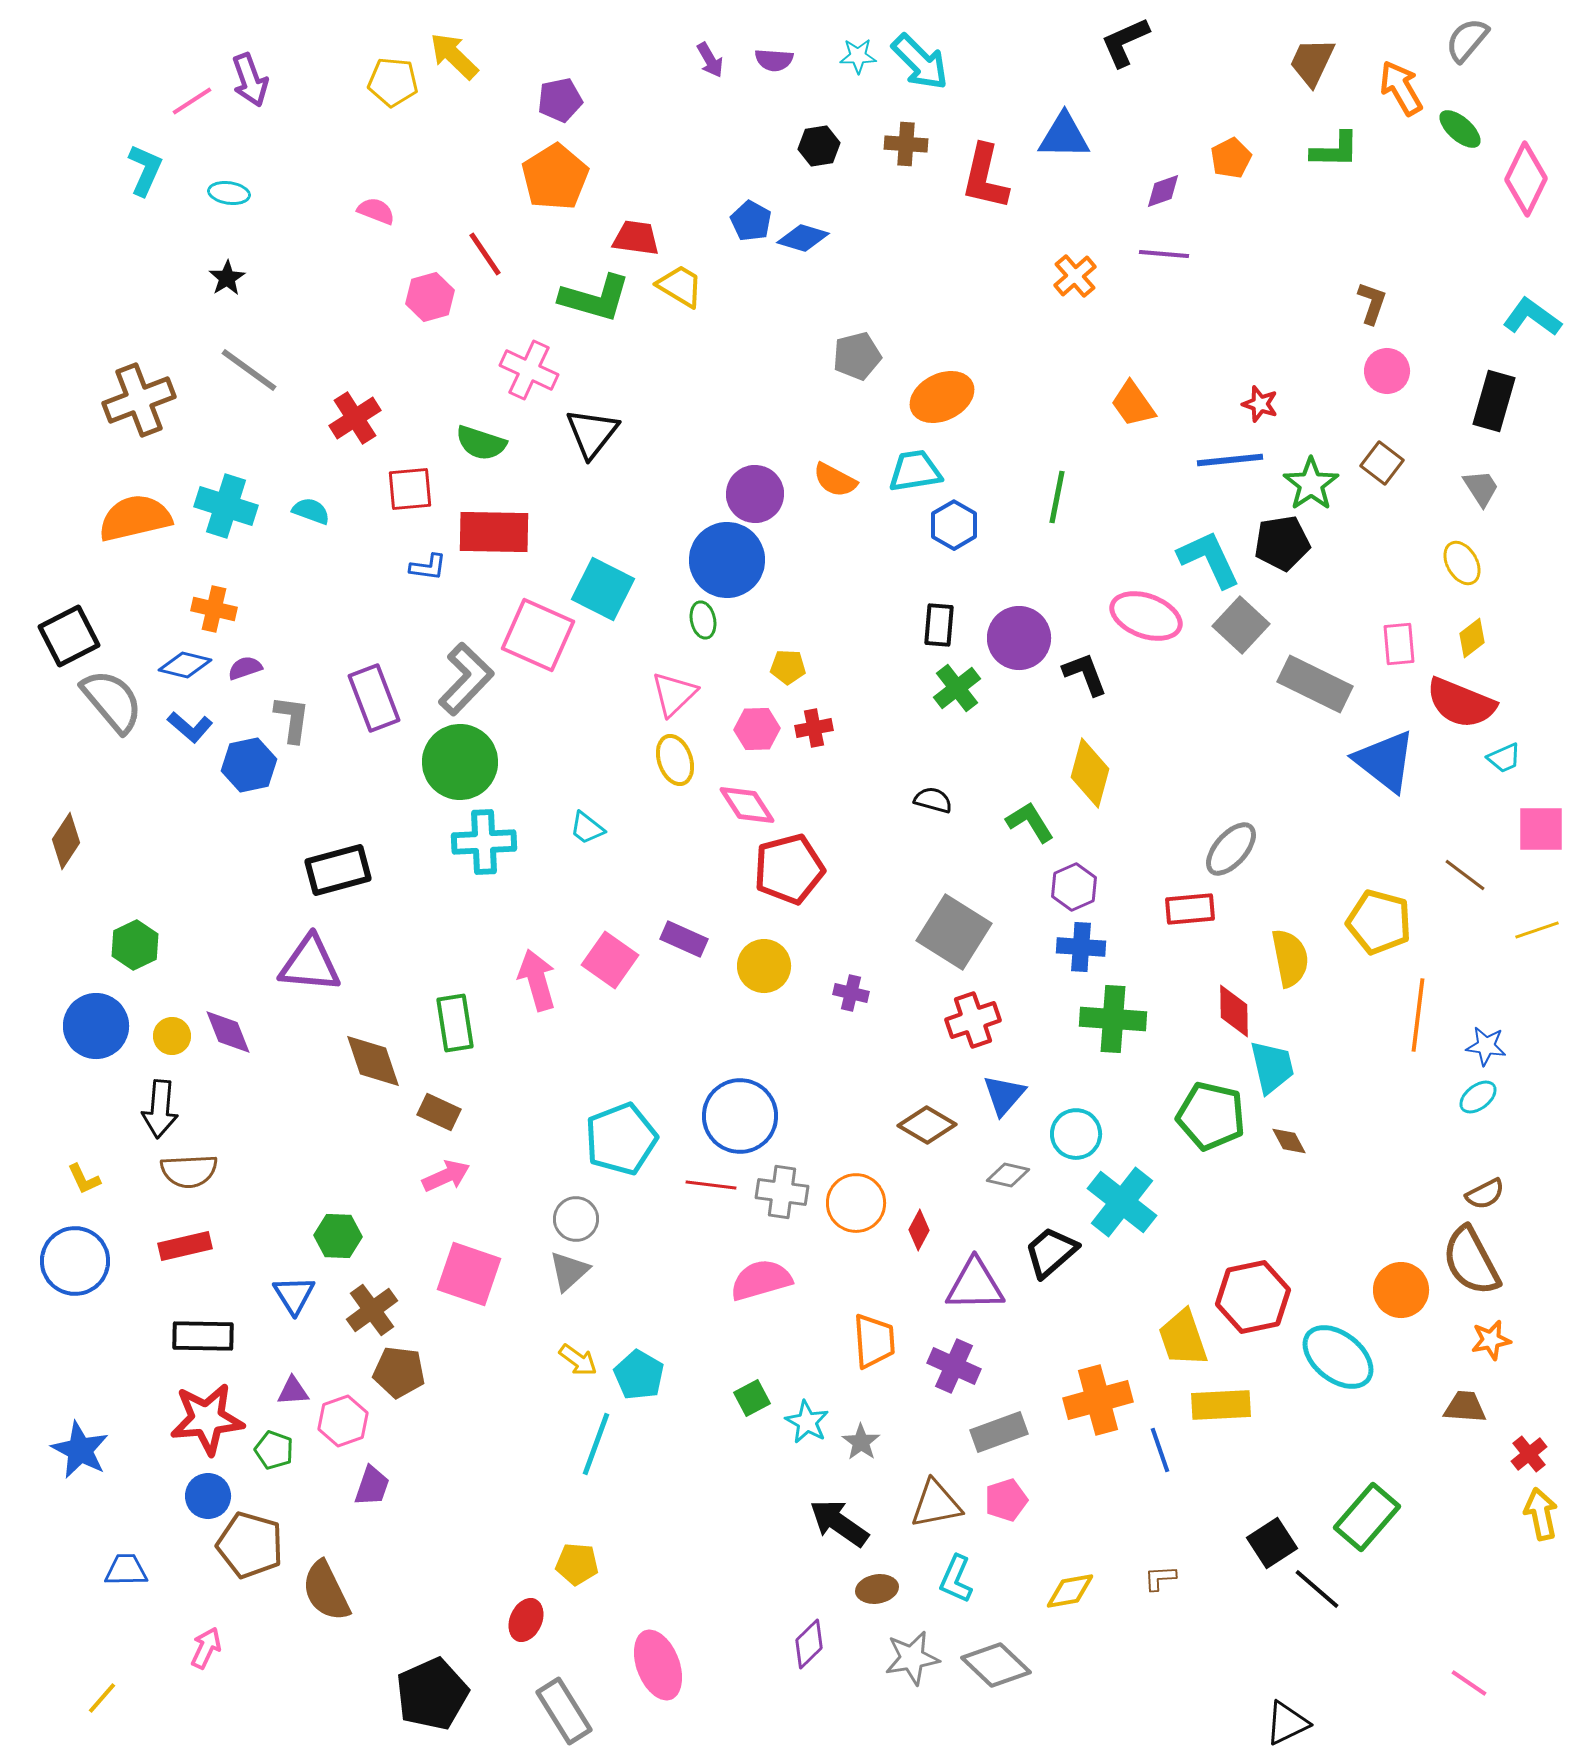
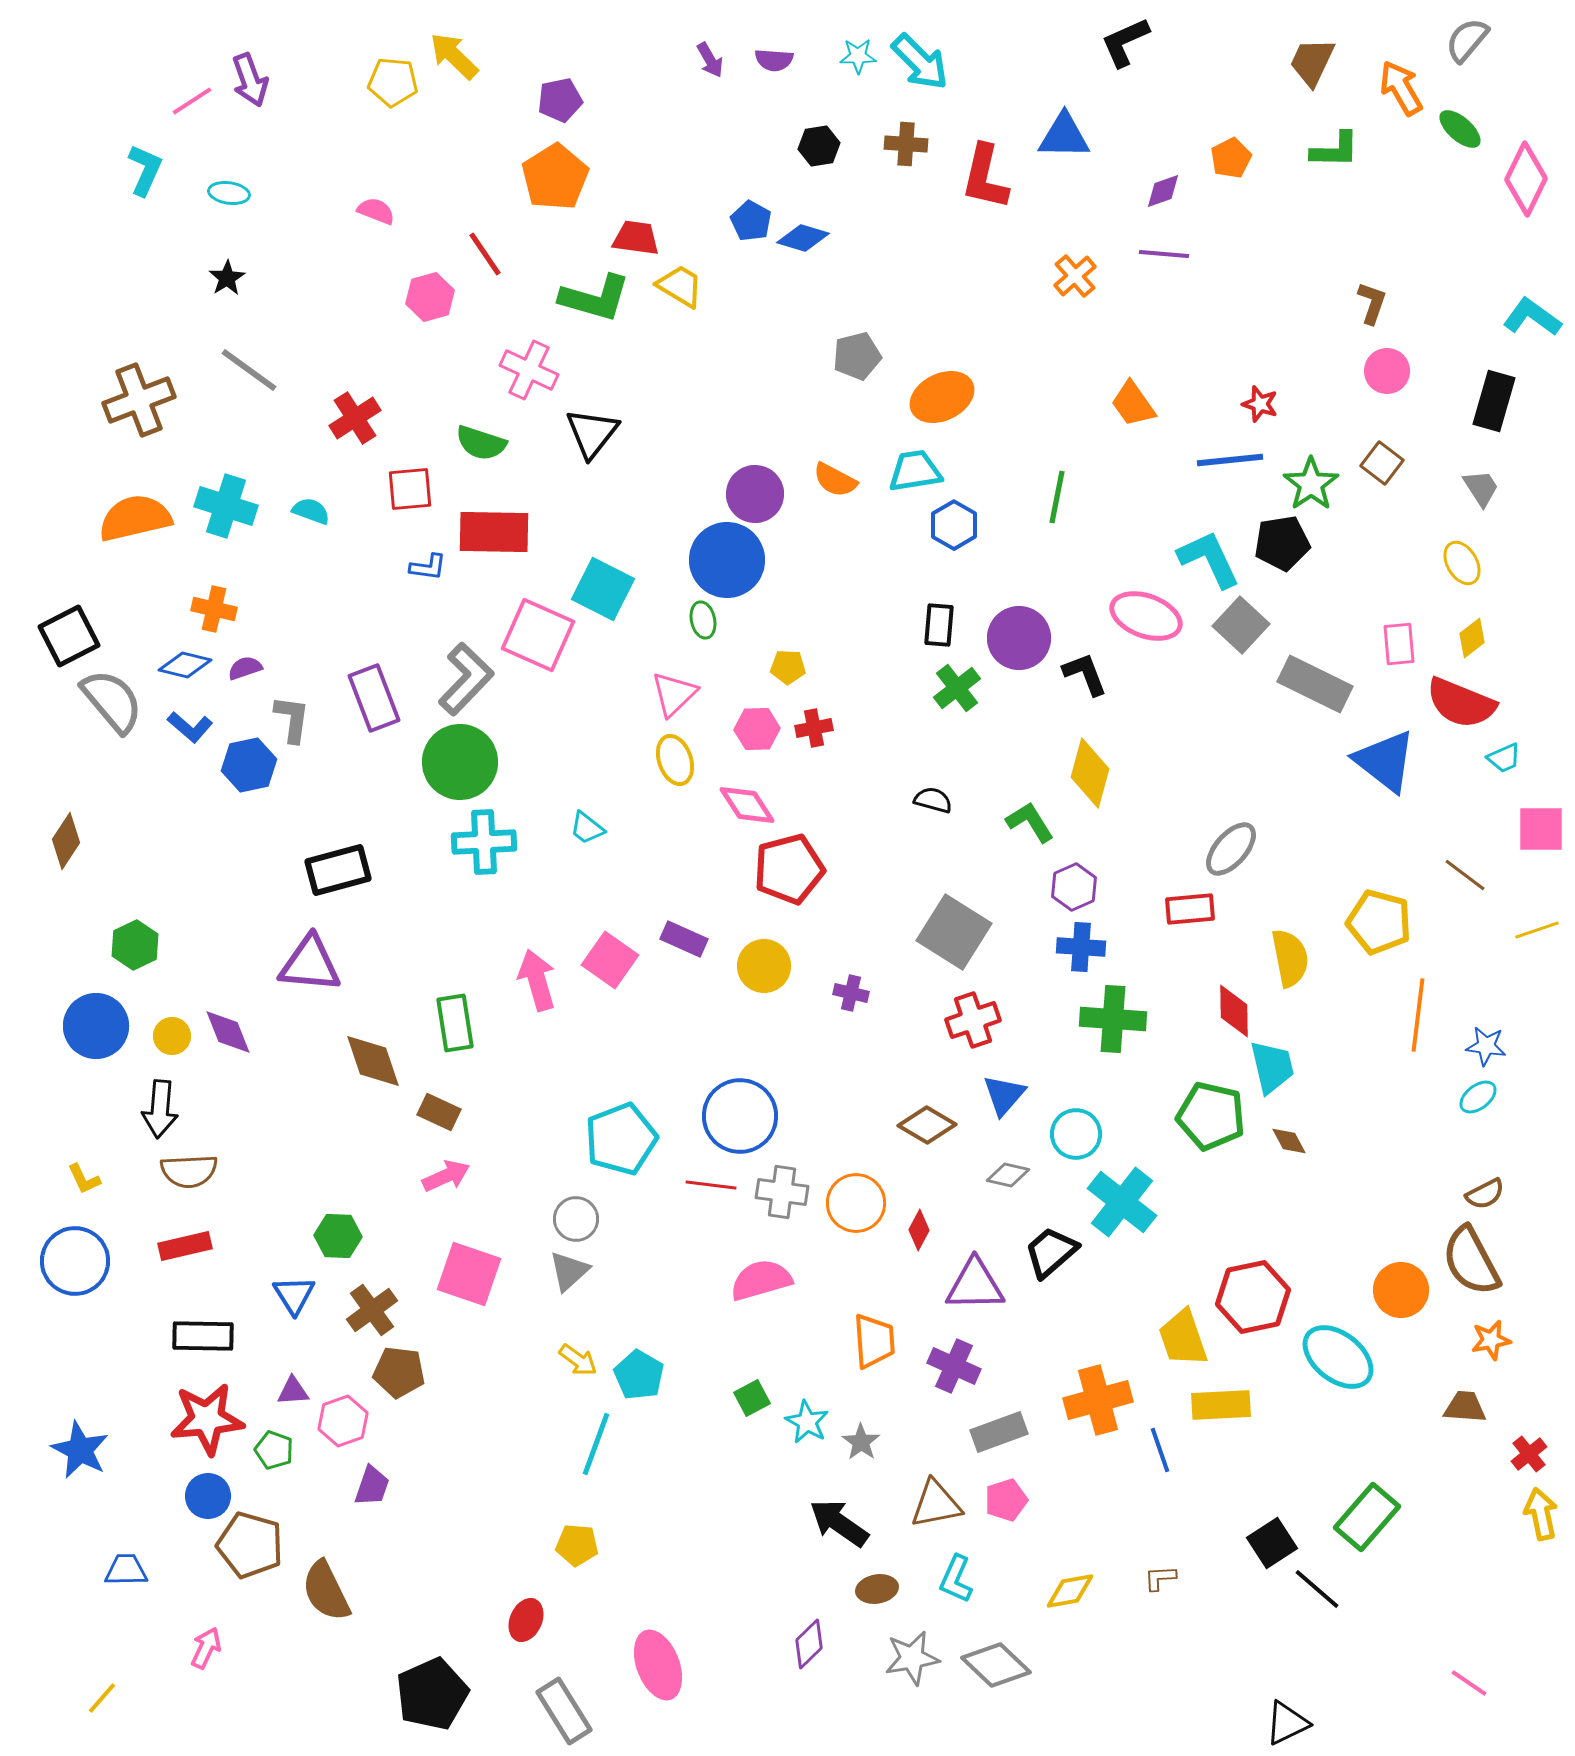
yellow pentagon at (577, 1564): moved 19 px up
